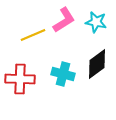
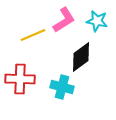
cyan star: moved 1 px right, 1 px up
black diamond: moved 16 px left, 7 px up
cyan cross: moved 1 px left, 13 px down
